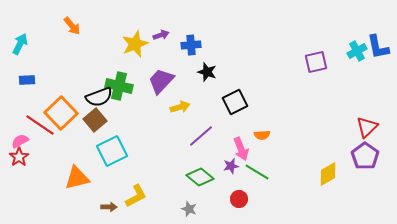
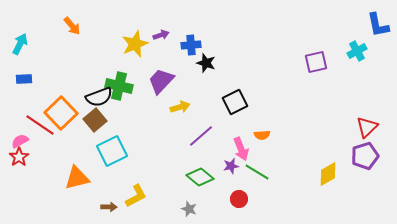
blue L-shape: moved 22 px up
black star: moved 1 px left, 9 px up
blue rectangle: moved 3 px left, 1 px up
purple pentagon: rotated 20 degrees clockwise
